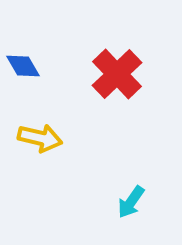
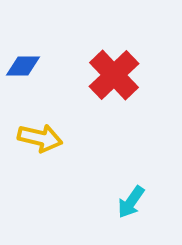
blue diamond: rotated 60 degrees counterclockwise
red cross: moved 3 px left, 1 px down
